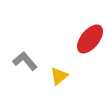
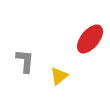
gray L-shape: rotated 45 degrees clockwise
